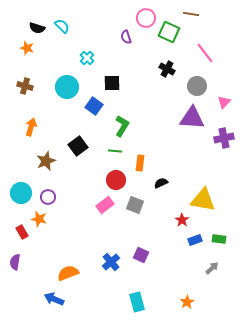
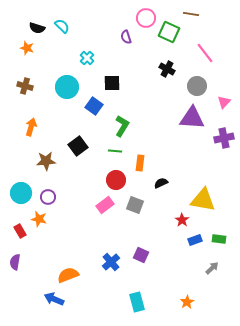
brown star at (46, 161): rotated 18 degrees clockwise
red rectangle at (22, 232): moved 2 px left, 1 px up
orange semicircle at (68, 273): moved 2 px down
